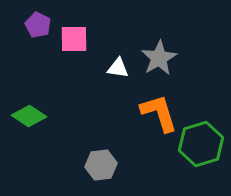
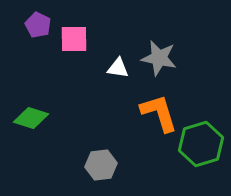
gray star: rotated 30 degrees counterclockwise
green diamond: moved 2 px right, 2 px down; rotated 16 degrees counterclockwise
